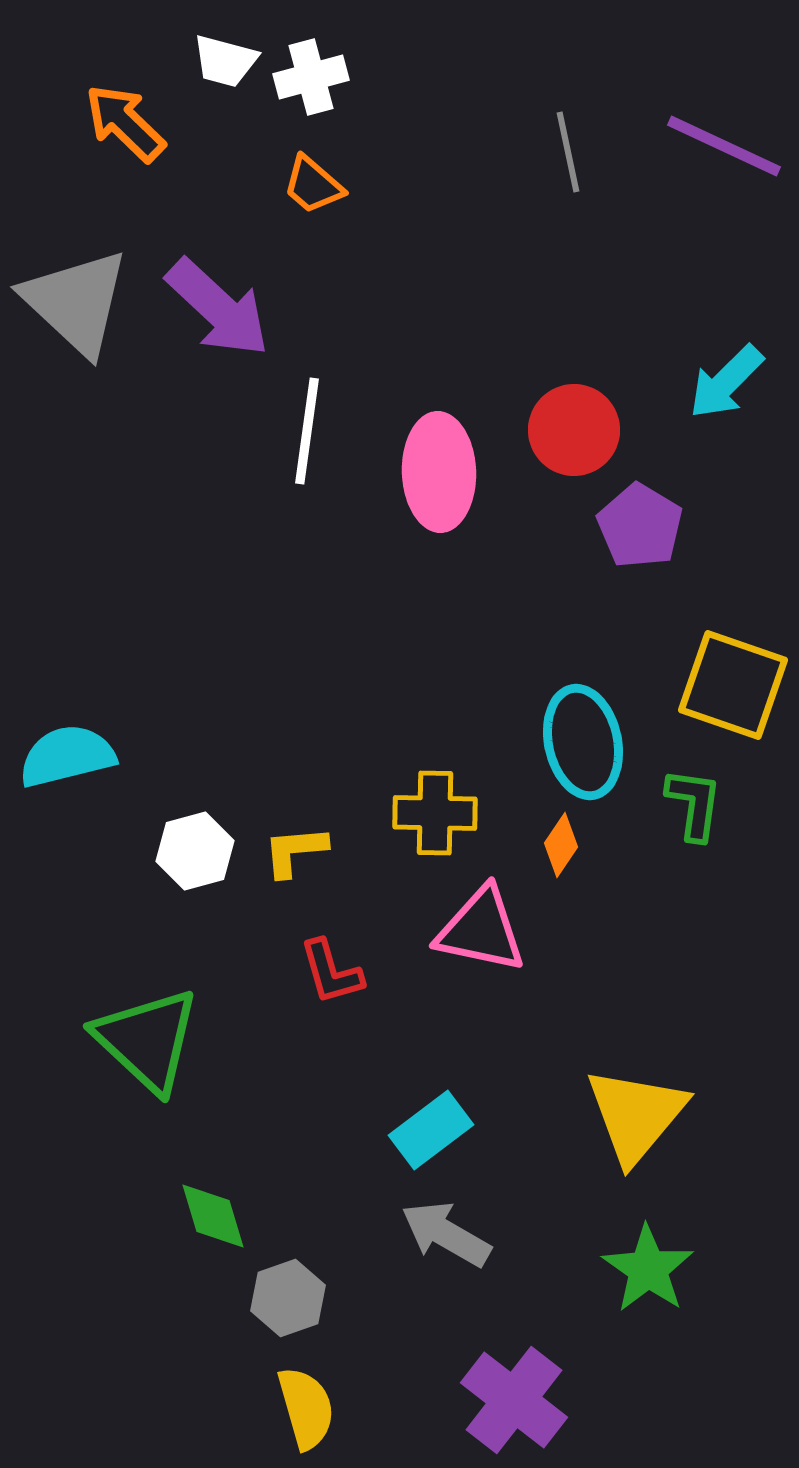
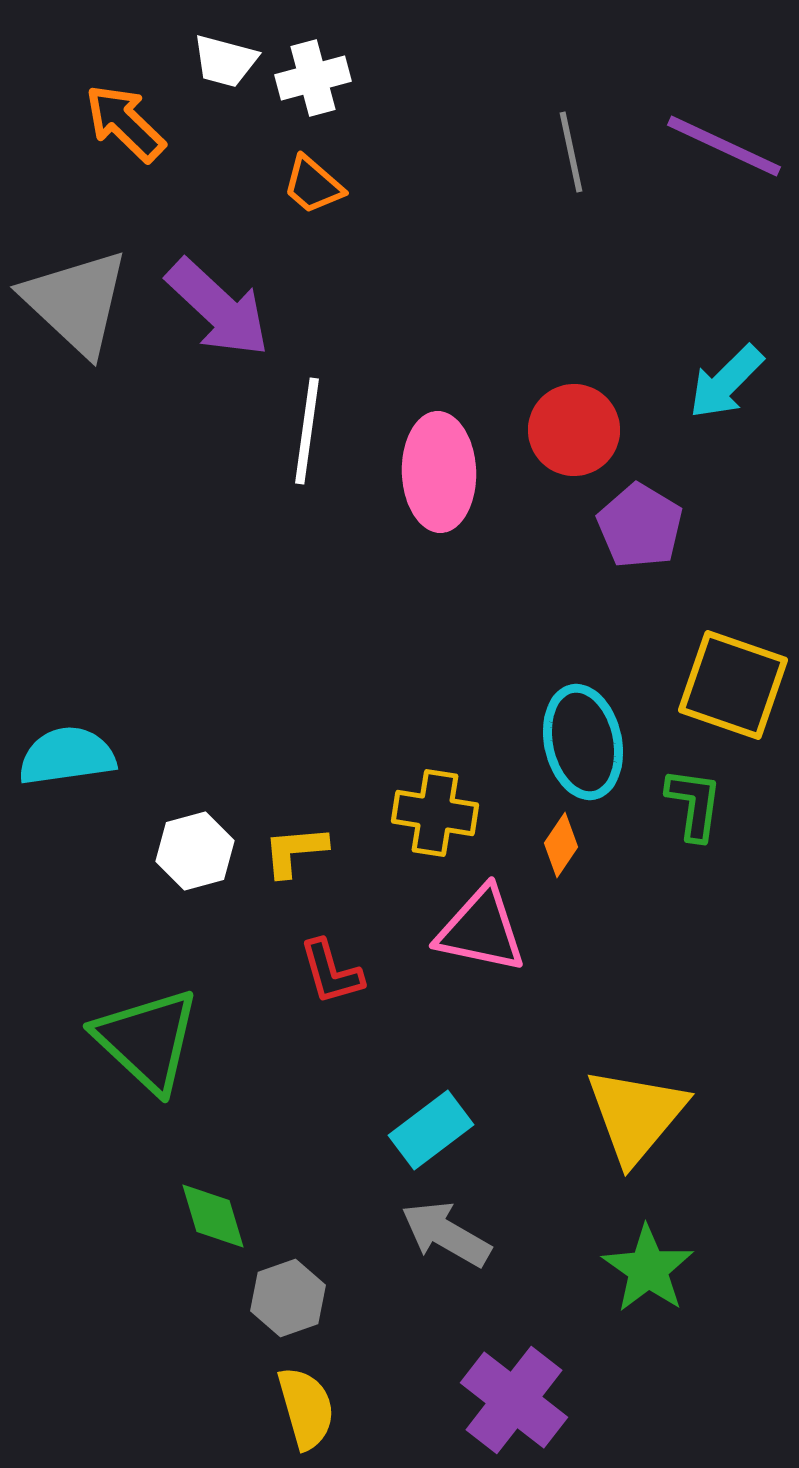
white cross: moved 2 px right, 1 px down
gray line: moved 3 px right
cyan semicircle: rotated 6 degrees clockwise
yellow cross: rotated 8 degrees clockwise
